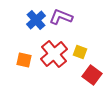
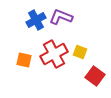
blue cross: rotated 12 degrees clockwise
red cross: rotated 12 degrees clockwise
red square: moved 3 px right, 1 px down
